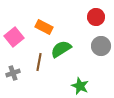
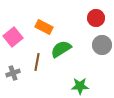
red circle: moved 1 px down
pink square: moved 1 px left
gray circle: moved 1 px right, 1 px up
brown line: moved 2 px left
green star: rotated 24 degrees counterclockwise
